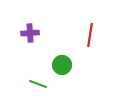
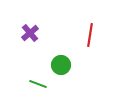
purple cross: rotated 36 degrees counterclockwise
green circle: moved 1 px left
